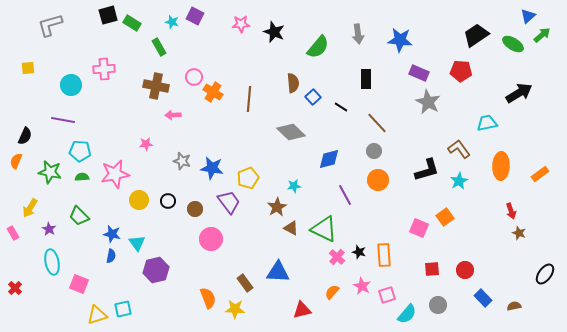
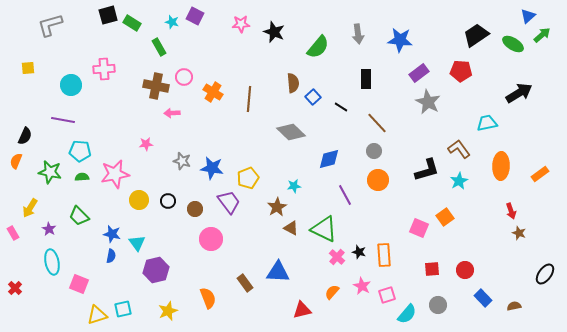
purple rectangle at (419, 73): rotated 60 degrees counterclockwise
pink circle at (194, 77): moved 10 px left
pink arrow at (173, 115): moved 1 px left, 2 px up
yellow star at (235, 309): moved 67 px left, 2 px down; rotated 24 degrees counterclockwise
